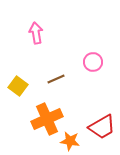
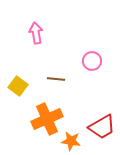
pink circle: moved 1 px left, 1 px up
brown line: rotated 30 degrees clockwise
orange star: moved 1 px right
